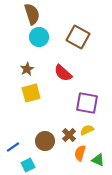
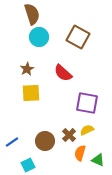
yellow square: rotated 12 degrees clockwise
blue line: moved 1 px left, 5 px up
